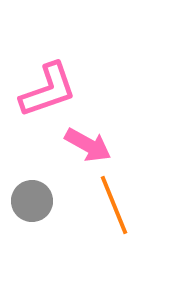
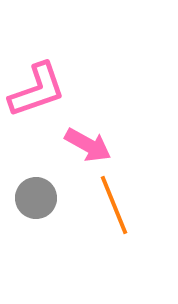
pink L-shape: moved 11 px left
gray circle: moved 4 px right, 3 px up
